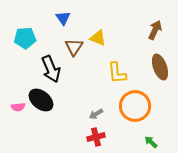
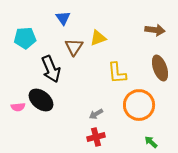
brown arrow: rotated 72 degrees clockwise
yellow triangle: rotated 42 degrees counterclockwise
brown ellipse: moved 1 px down
orange circle: moved 4 px right, 1 px up
